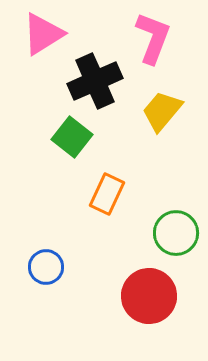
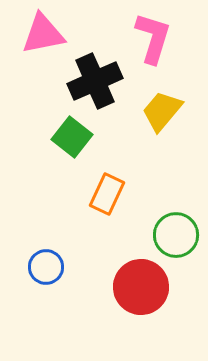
pink triangle: rotated 21 degrees clockwise
pink L-shape: rotated 4 degrees counterclockwise
green circle: moved 2 px down
red circle: moved 8 px left, 9 px up
